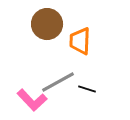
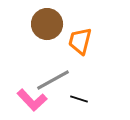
orange trapezoid: rotated 12 degrees clockwise
gray line: moved 5 px left, 2 px up
black line: moved 8 px left, 10 px down
